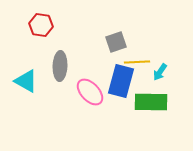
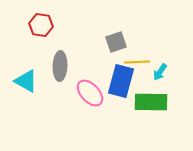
pink ellipse: moved 1 px down
